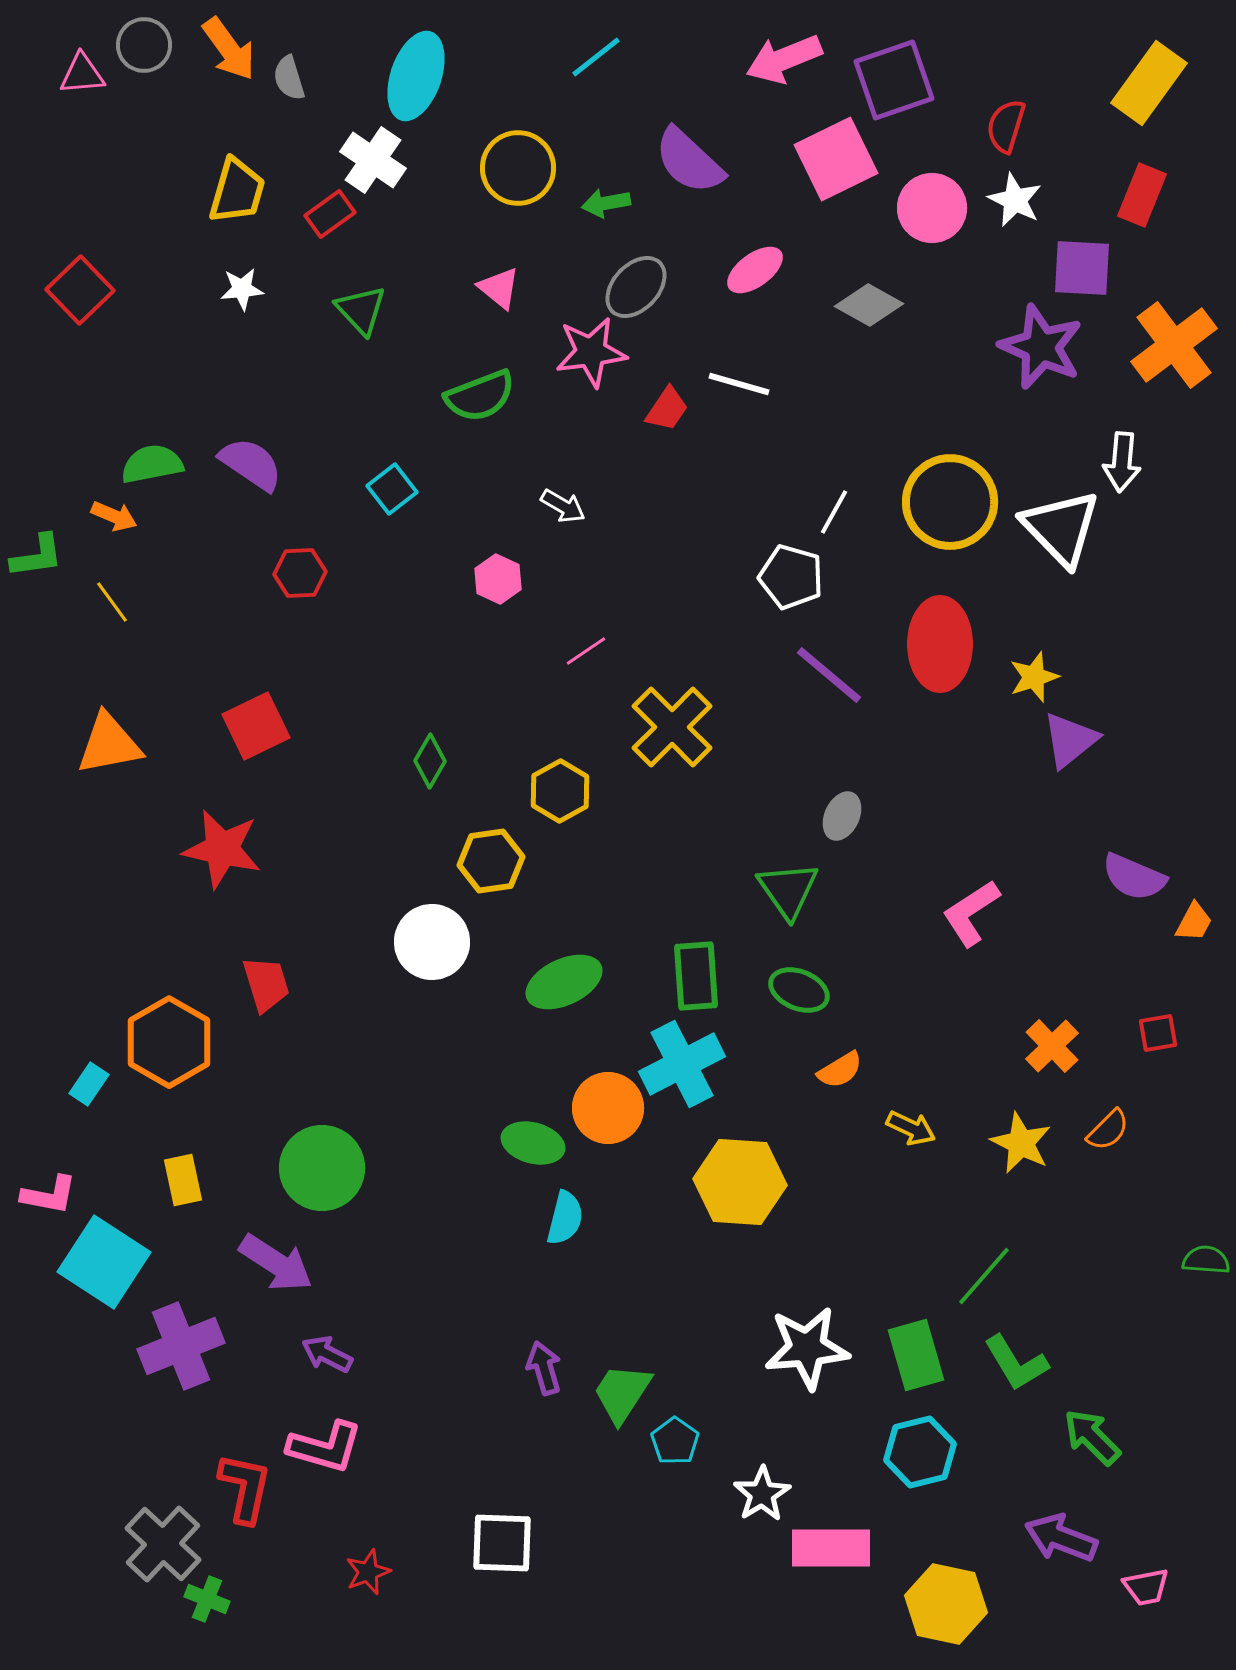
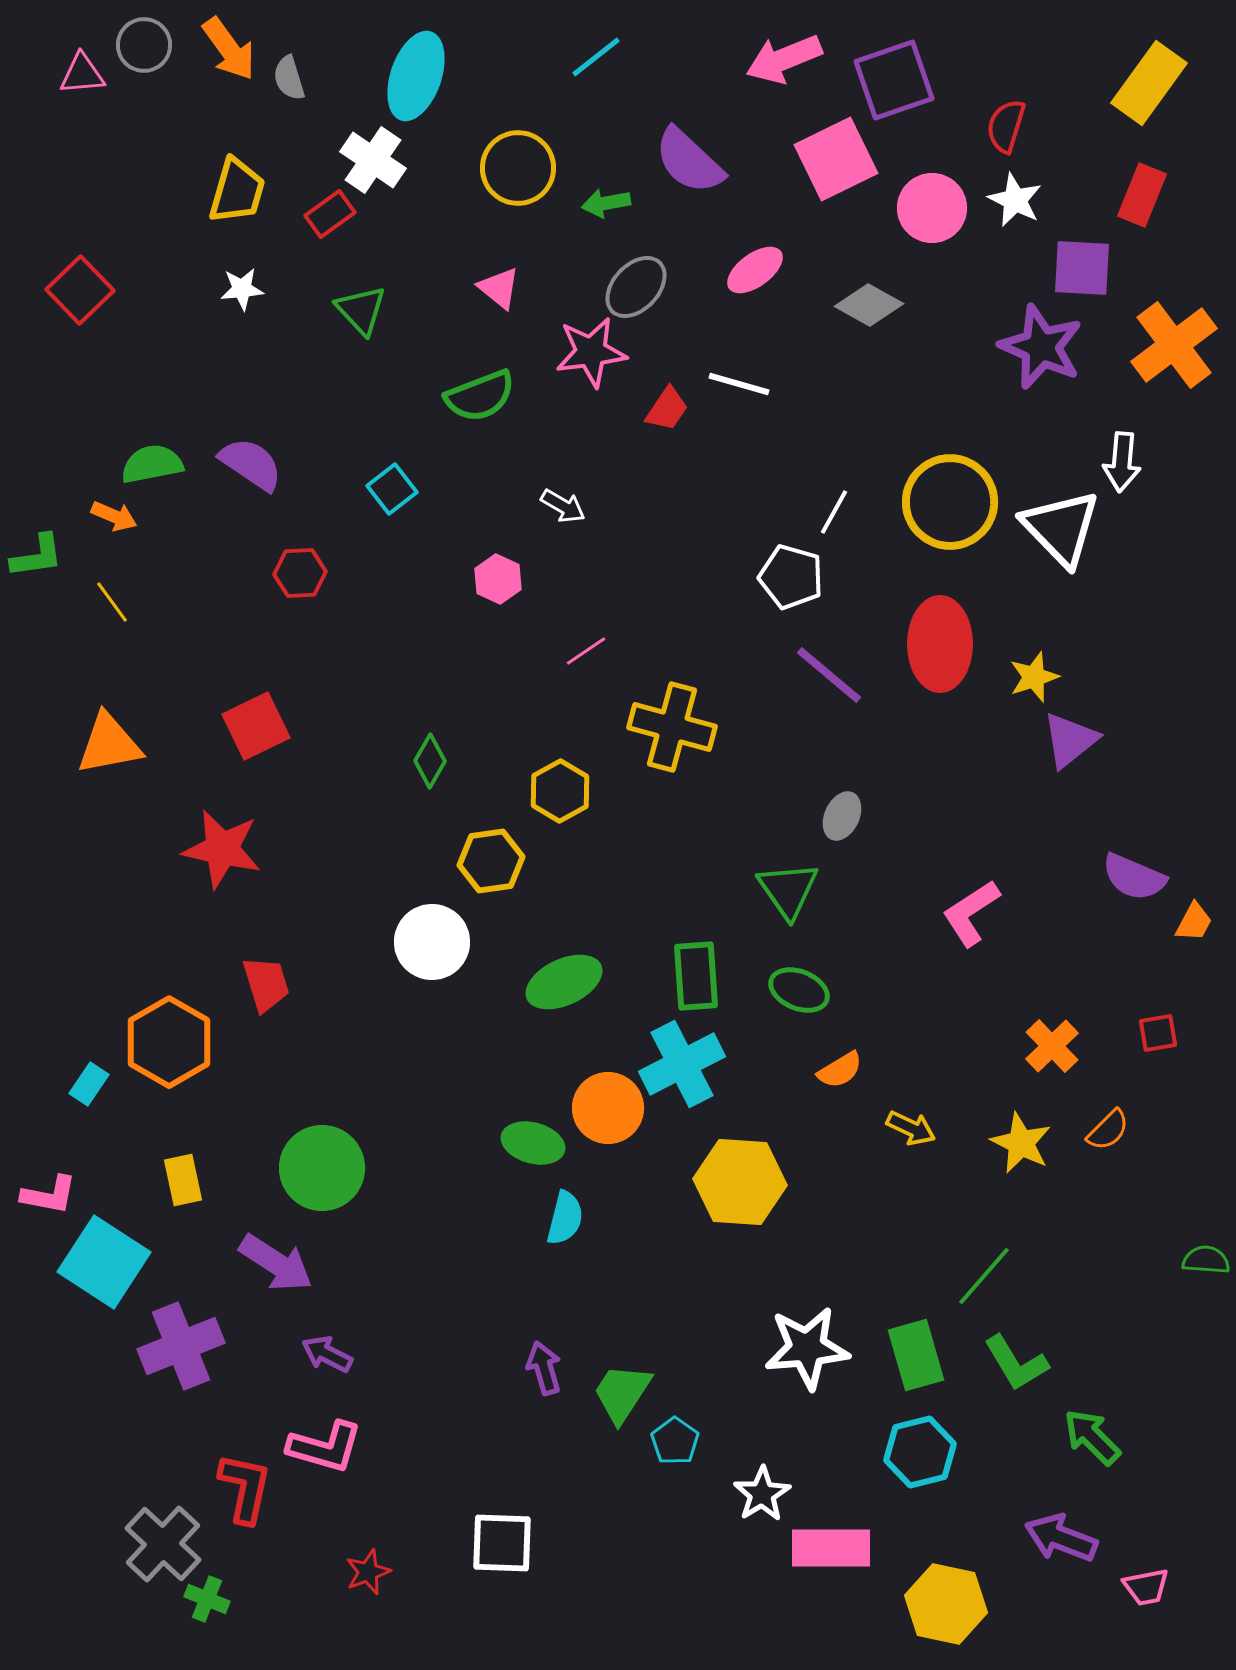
yellow cross at (672, 727): rotated 30 degrees counterclockwise
